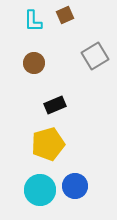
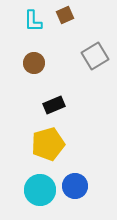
black rectangle: moved 1 px left
